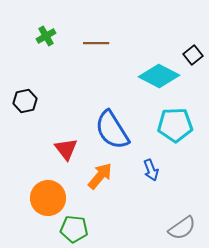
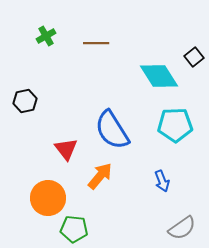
black square: moved 1 px right, 2 px down
cyan diamond: rotated 30 degrees clockwise
blue arrow: moved 11 px right, 11 px down
